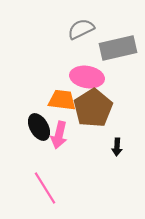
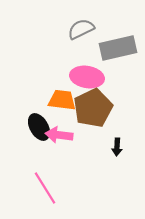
brown pentagon: rotated 6 degrees clockwise
pink arrow: rotated 84 degrees clockwise
